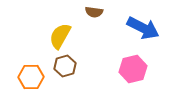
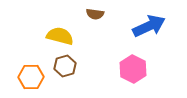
brown semicircle: moved 1 px right, 2 px down
blue arrow: moved 6 px right, 2 px up; rotated 52 degrees counterclockwise
yellow semicircle: rotated 76 degrees clockwise
pink hexagon: rotated 20 degrees counterclockwise
